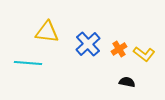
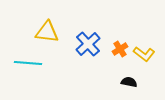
orange cross: moved 1 px right
black semicircle: moved 2 px right
